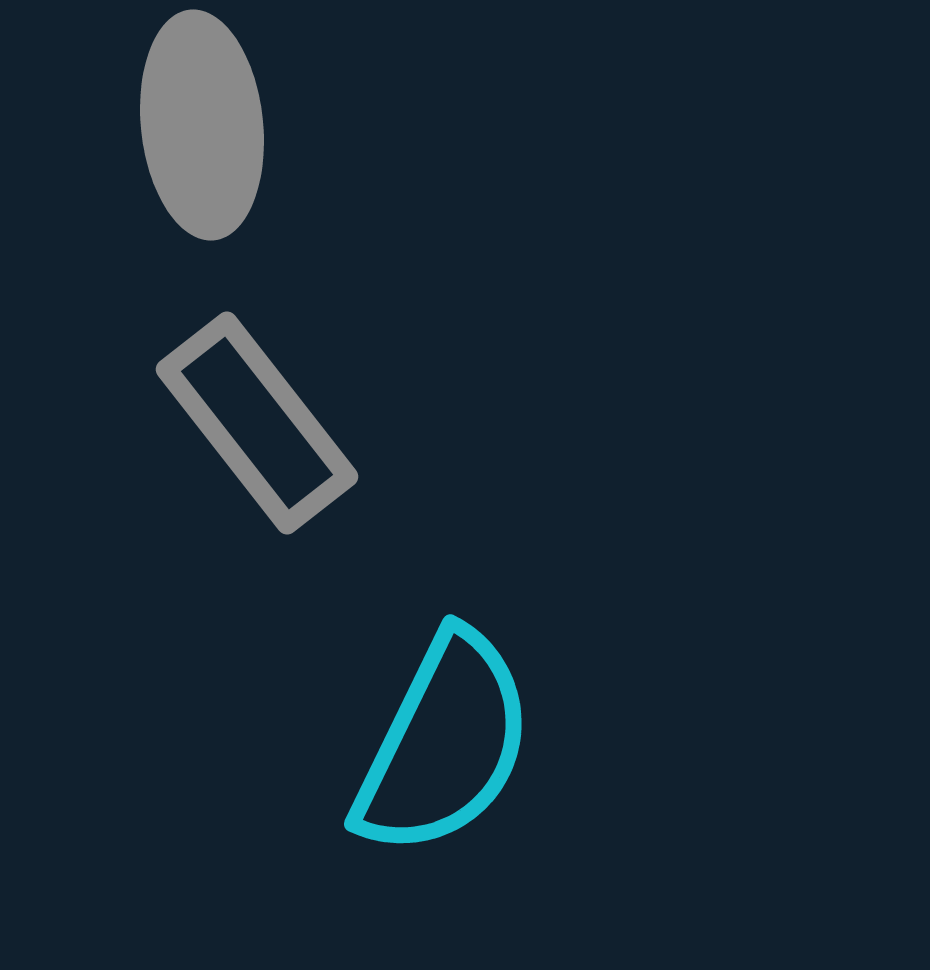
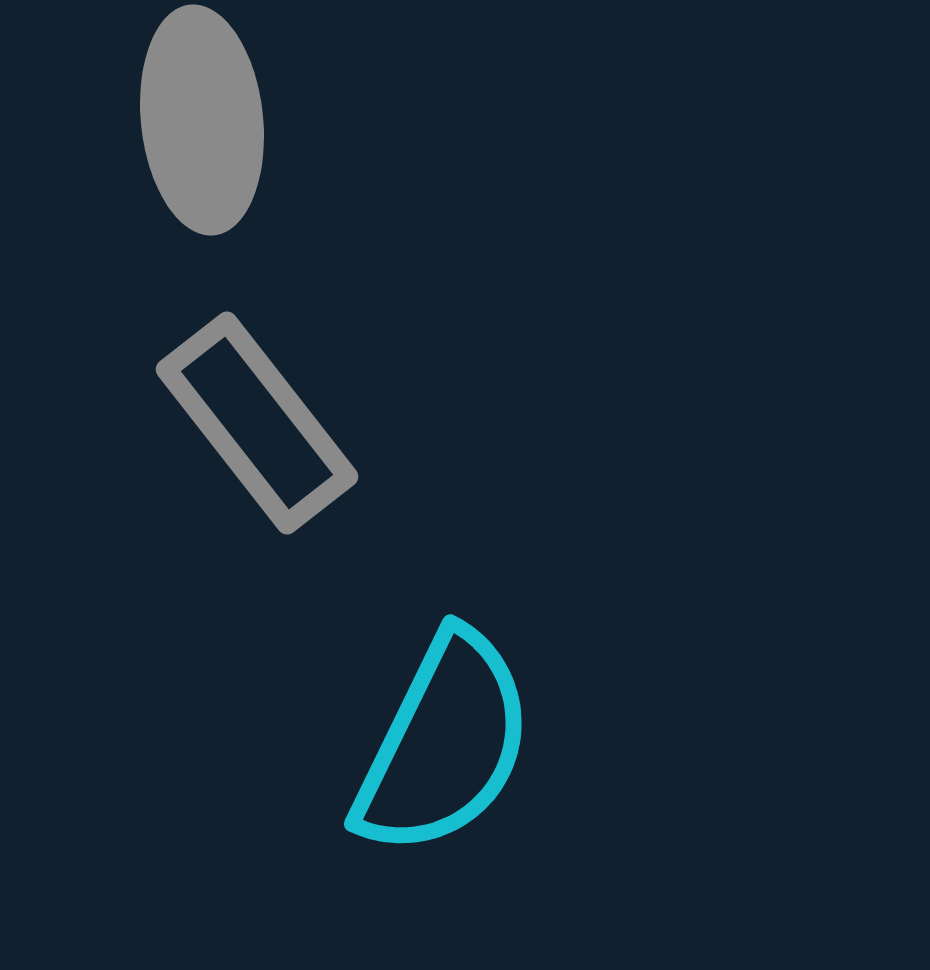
gray ellipse: moved 5 px up
